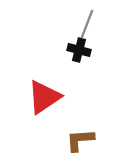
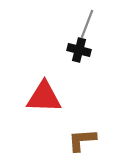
red triangle: rotated 36 degrees clockwise
brown L-shape: moved 2 px right
